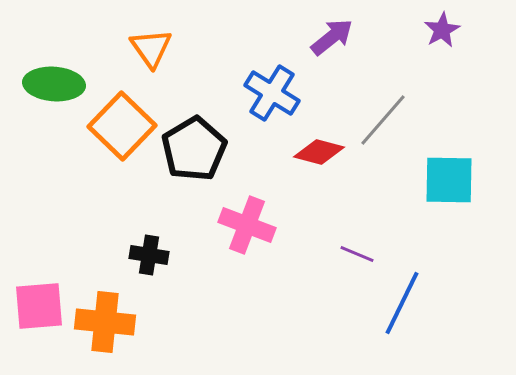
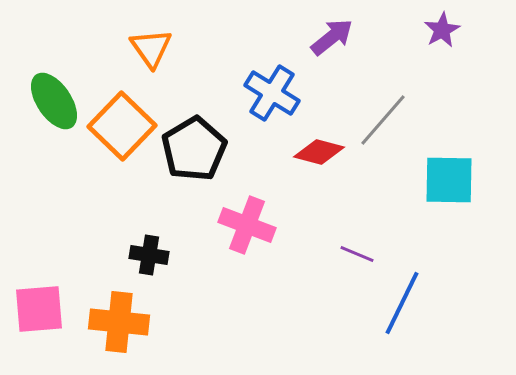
green ellipse: moved 17 px down; rotated 52 degrees clockwise
pink square: moved 3 px down
orange cross: moved 14 px right
